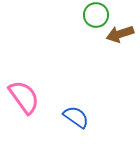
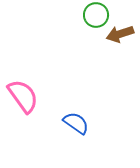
pink semicircle: moved 1 px left, 1 px up
blue semicircle: moved 6 px down
